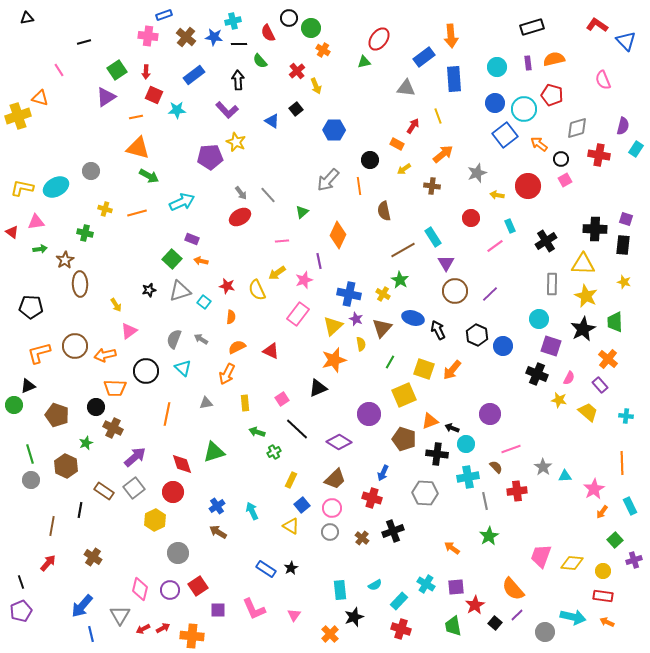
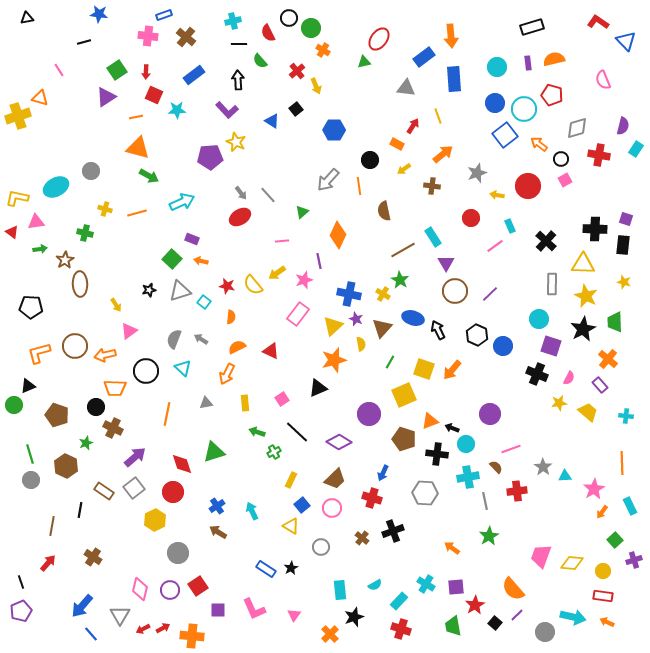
red L-shape at (597, 25): moved 1 px right, 3 px up
blue star at (214, 37): moved 115 px left, 23 px up
yellow L-shape at (22, 188): moved 5 px left, 10 px down
black cross at (546, 241): rotated 15 degrees counterclockwise
yellow semicircle at (257, 290): moved 4 px left, 5 px up; rotated 15 degrees counterclockwise
yellow star at (559, 400): moved 3 px down; rotated 21 degrees counterclockwise
black line at (297, 429): moved 3 px down
gray circle at (330, 532): moved 9 px left, 15 px down
blue line at (91, 634): rotated 28 degrees counterclockwise
